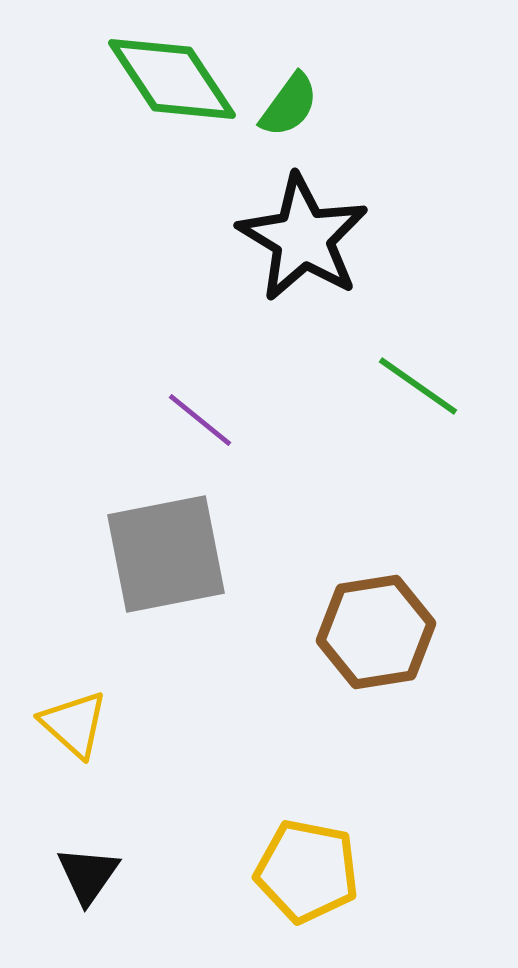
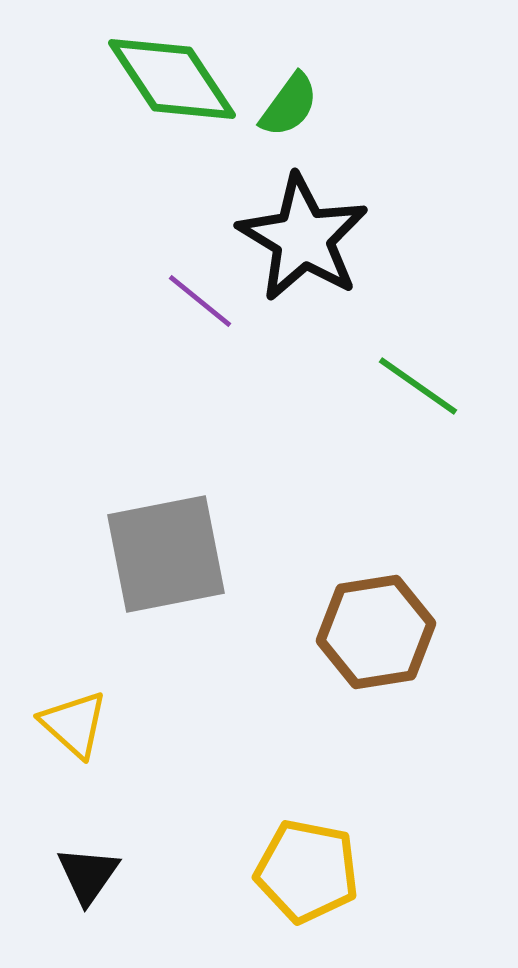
purple line: moved 119 px up
